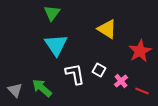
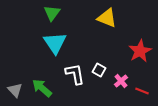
yellow triangle: moved 11 px up; rotated 10 degrees counterclockwise
cyan triangle: moved 1 px left, 2 px up
